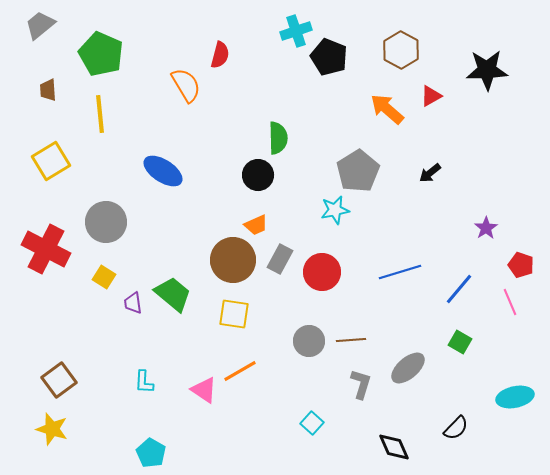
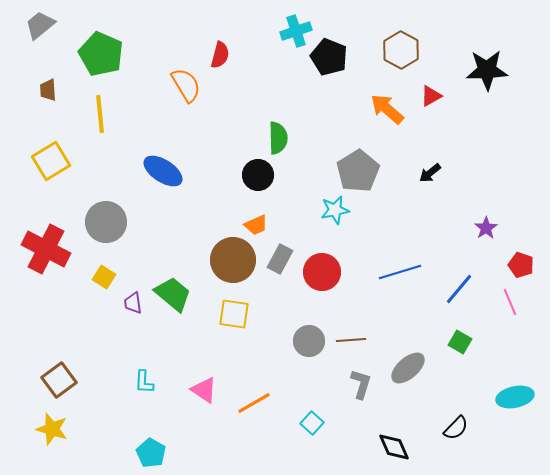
orange line at (240, 371): moved 14 px right, 32 px down
